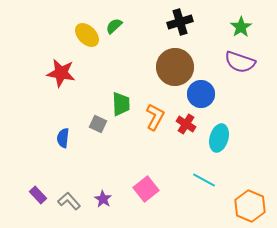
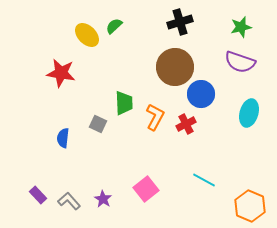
green star: rotated 20 degrees clockwise
green trapezoid: moved 3 px right, 1 px up
red cross: rotated 30 degrees clockwise
cyan ellipse: moved 30 px right, 25 px up
